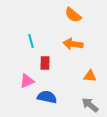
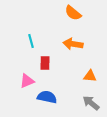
orange semicircle: moved 2 px up
gray arrow: moved 1 px right, 2 px up
